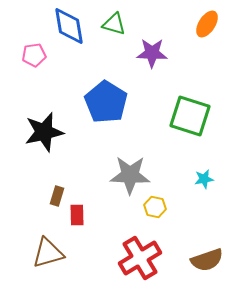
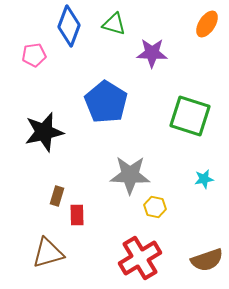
blue diamond: rotated 30 degrees clockwise
